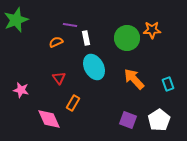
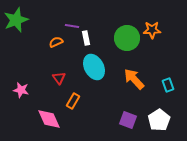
purple line: moved 2 px right, 1 px down
cyan rectangle: moved 1 px down
orange rectangle: moved 2 px up
